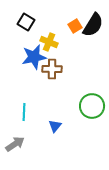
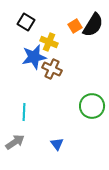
brown cross: rotated 24 degrees clockwise
blue triangle: moved 2 px right, 18 px down; rotated 16 degrees counterclockwise
gray arrow: moved 2 px up
